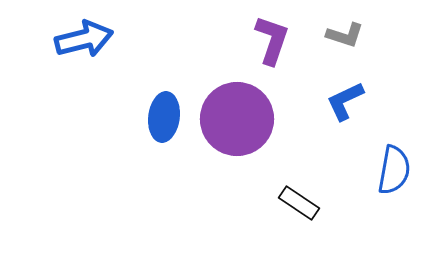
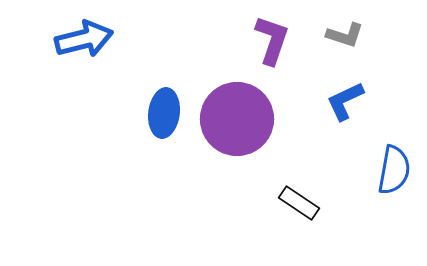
blue ellipse: moved 4 px up
